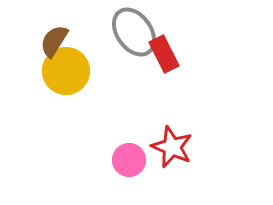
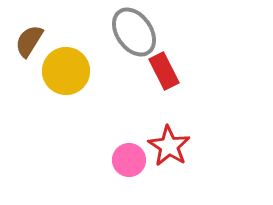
brown semicircle: moved 25 px left
red rectangle: moved 17 px down
red star: moved 3 px left, 1 px up; rotated 9 degrees clockwise
